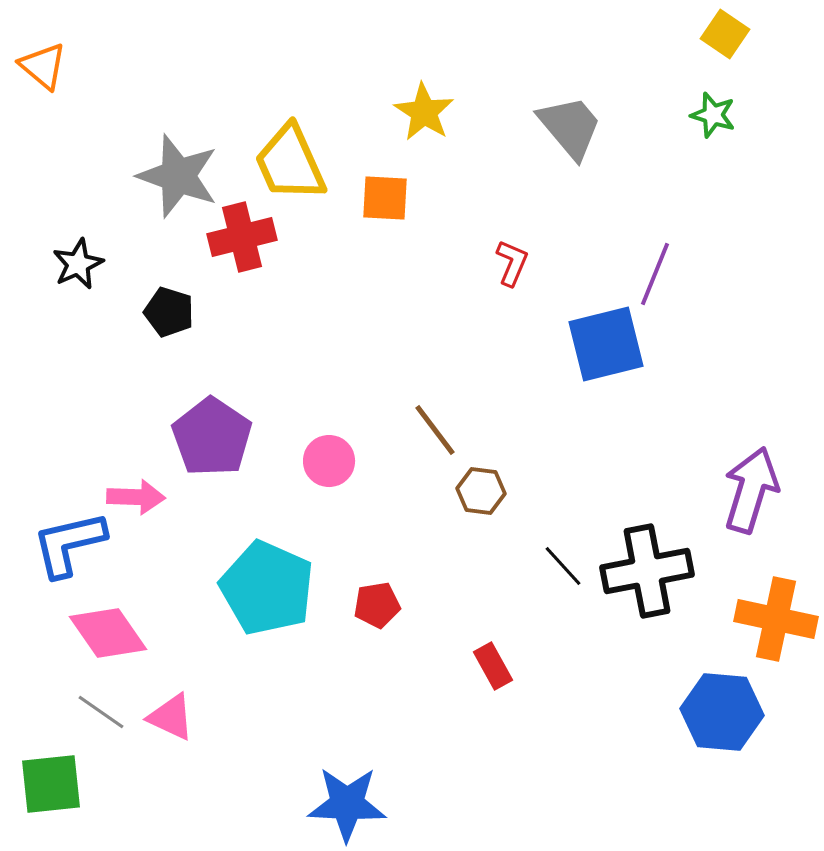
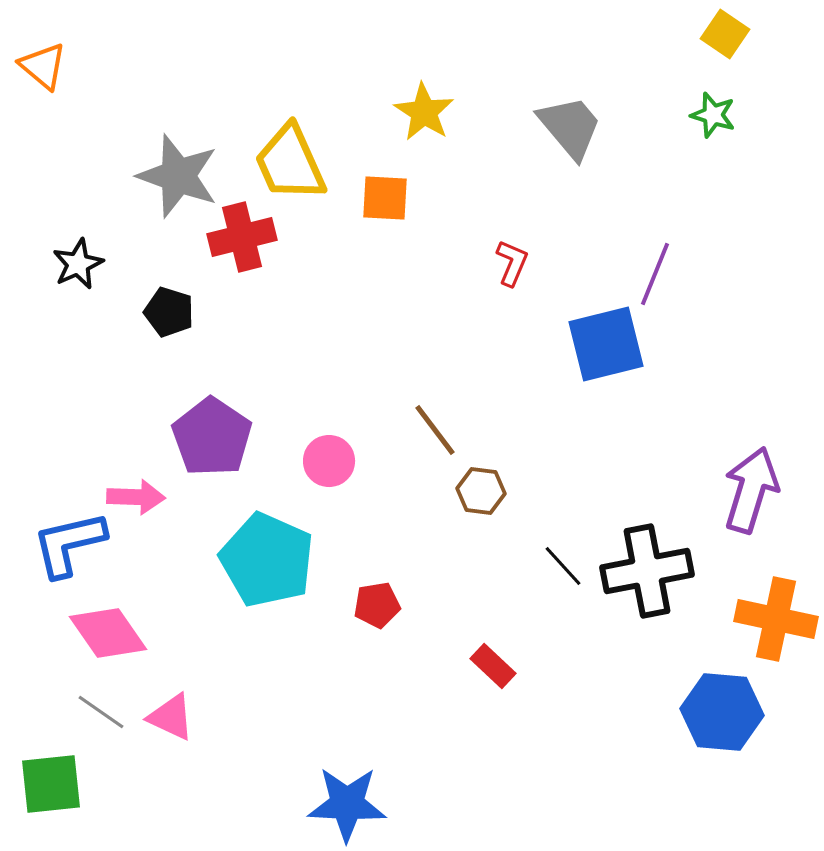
cyan pentagon: moved 28 px up
red rectangle: rotated 18 degrees counterclockwise
